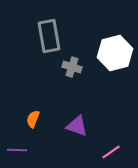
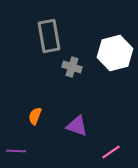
orange semicircle: moved 2 px right, 3 px up
purple line: moved 1 px left, 1 px down
